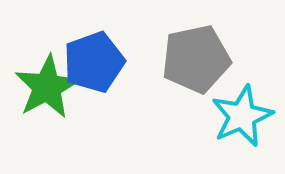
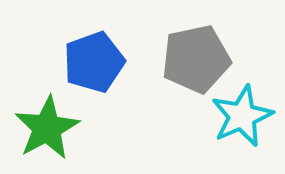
green star: moved 41 px down
